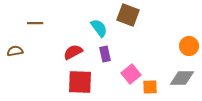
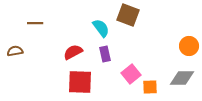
cyan semicircle: moved 2 px right
